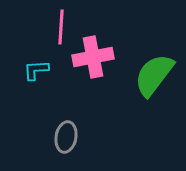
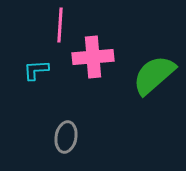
pink line: moved 1 px left, 2 px up
pink cross: rotated 6 degrees clockwise
green semicircle: rotated 12 degrees clockwise
